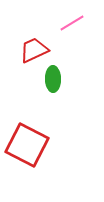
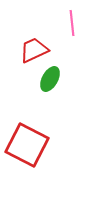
pink line: rotated 65 degrees counterclockwise
green ellipse: moved 3 px left; rotated 30 degrees clockwise
